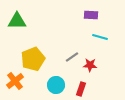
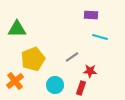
green triangle: moved 8 px down
red star: moved 6 px down
cyan circle: moved 1 px left
red rectangle: moved 1 px up
